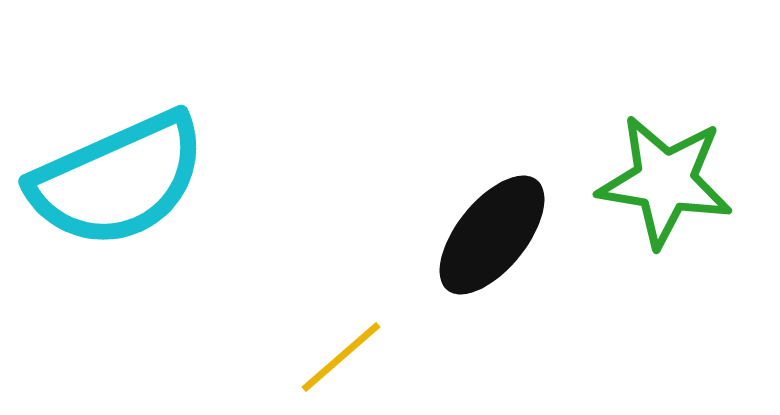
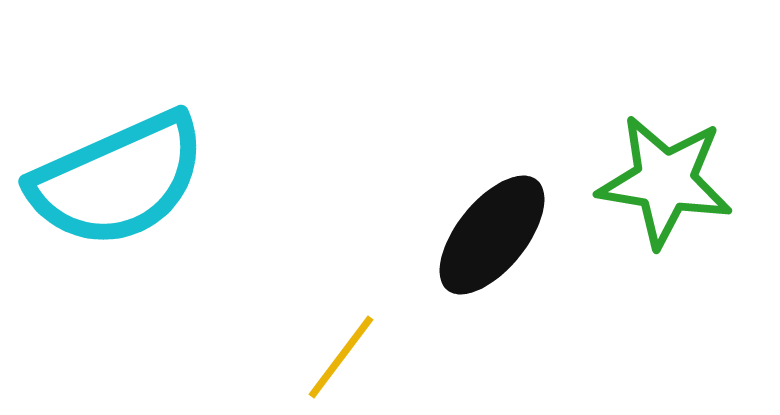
yellow line: rotated 12 degrees counterclockwise
